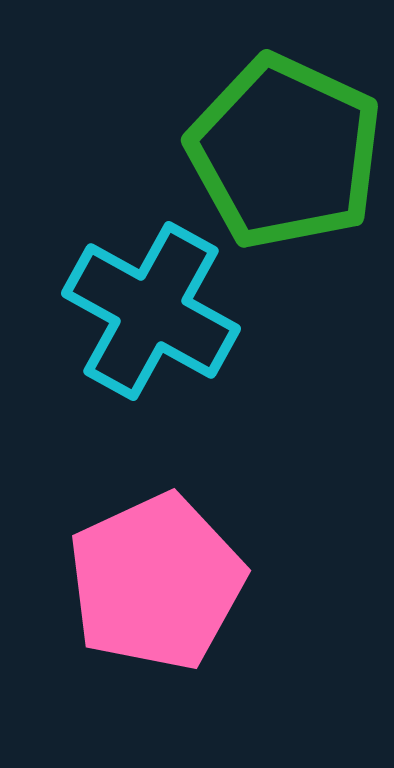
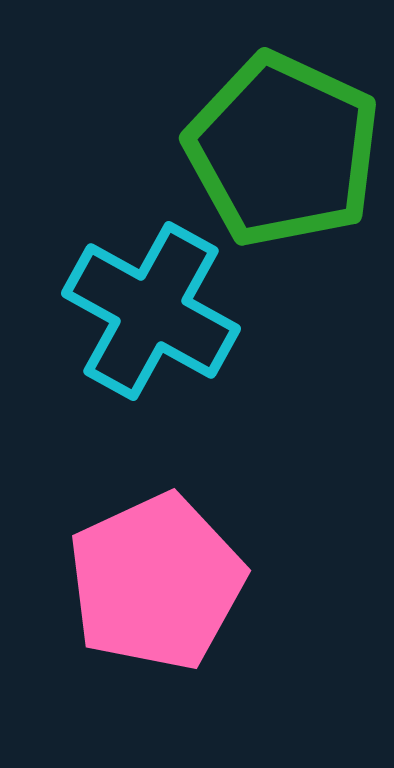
green pentagon: moved 2 px left, 2 px up
